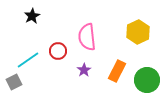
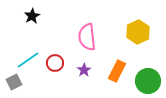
red circle: moved 3 px left, 12 px down
green circle: moved 1 px right, 1 px down
